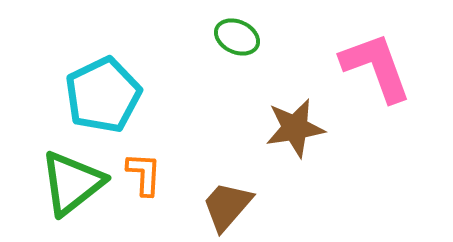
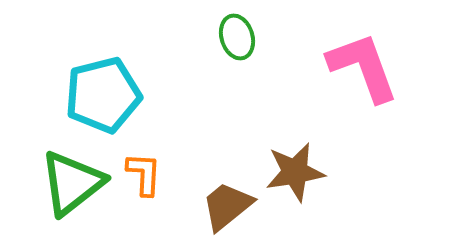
green ellipse: rotated 48 degrees clockwise
pink L-shape: moved 13 px left
cyan pentagon: rotated 12 degrees clockwise
brown star: moved 44 px down
brown trapezoid: rotated 10 degrees clockwise
